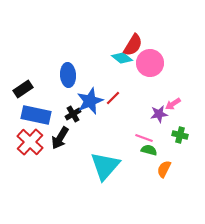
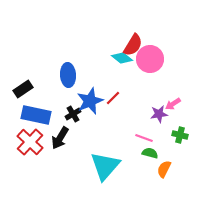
pink circle: moved 4 px up
green semicircle: moved 1 px right, 3 px down
